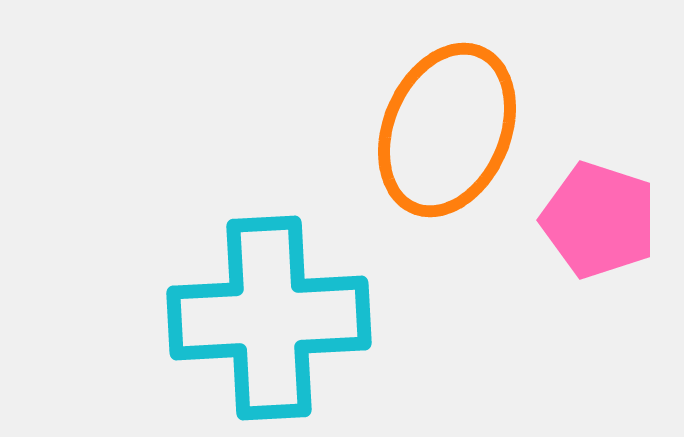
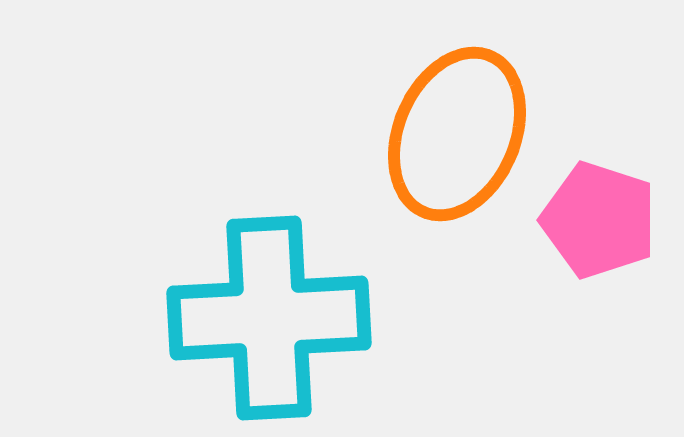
orange ellipse: moved 10 px right, 4 px down
